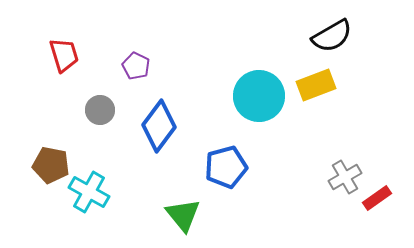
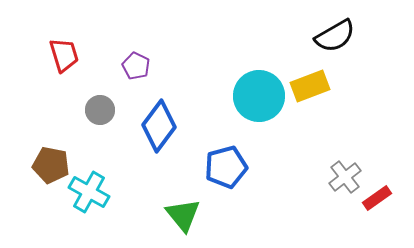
black semicircle: moved 3 px right
yellow rectangle: moved 6 px left, 1 px down
gray cross: rotated 8 degrees counterclockwise
